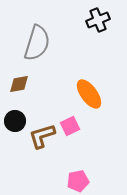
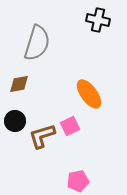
black cross: rotated 35 degrees clockwise
